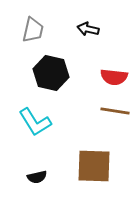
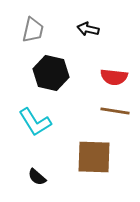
brown square: moved 9 px up
black semicircle: rotated 54 degrees clockwise
